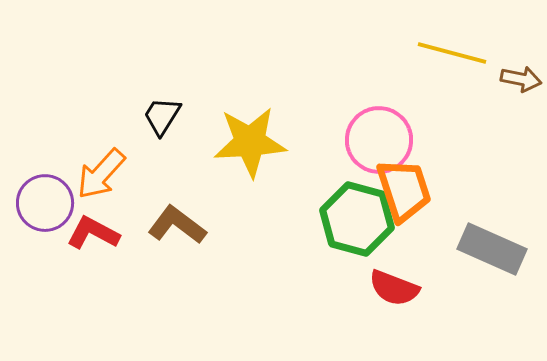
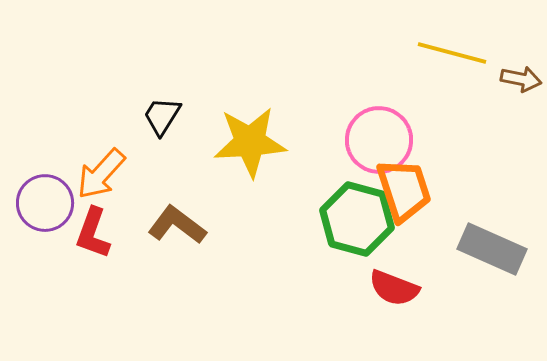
red L-shape: rotated 98 degrees counterclockwise
